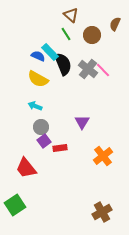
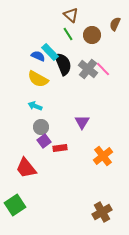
green line: moved 2 px right
pink line: moved 1 px up
